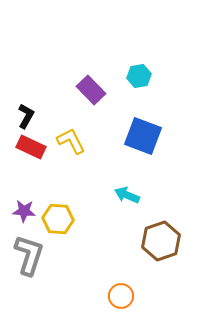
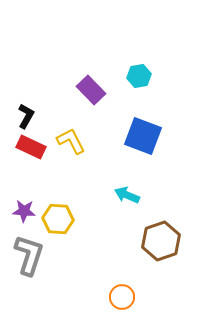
orange circle: moved 1 px right, 1 px down
